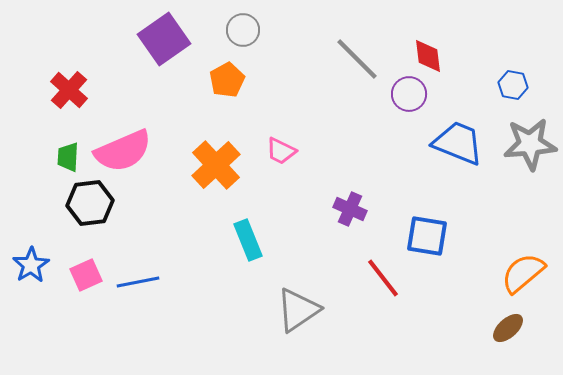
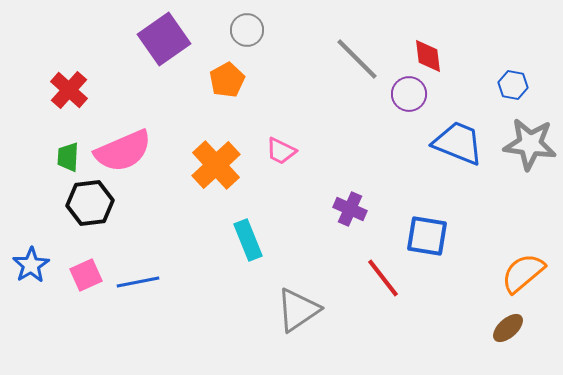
gray circle: moved 4 px right
gray star: rotated 12 degrees clockwise
